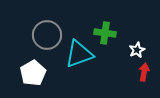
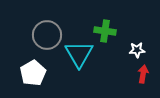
green cross: moved 2 px up
white star: rotated 21 degrees clockwise
cyan triangle: rotated 40 degrees counterclockwise
red arrow: moved 1 px left, 2 px down
